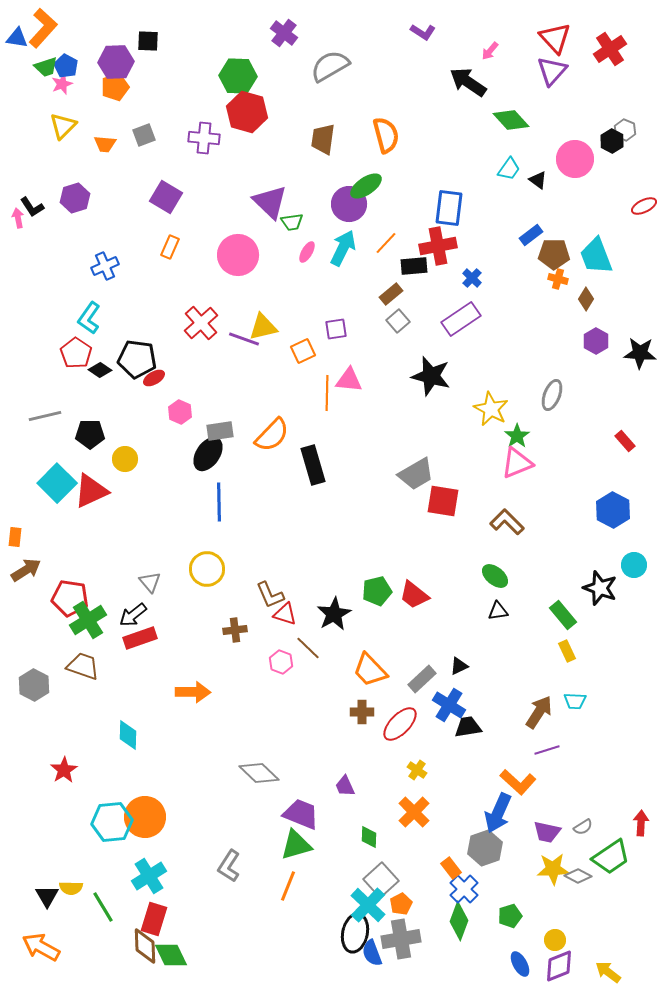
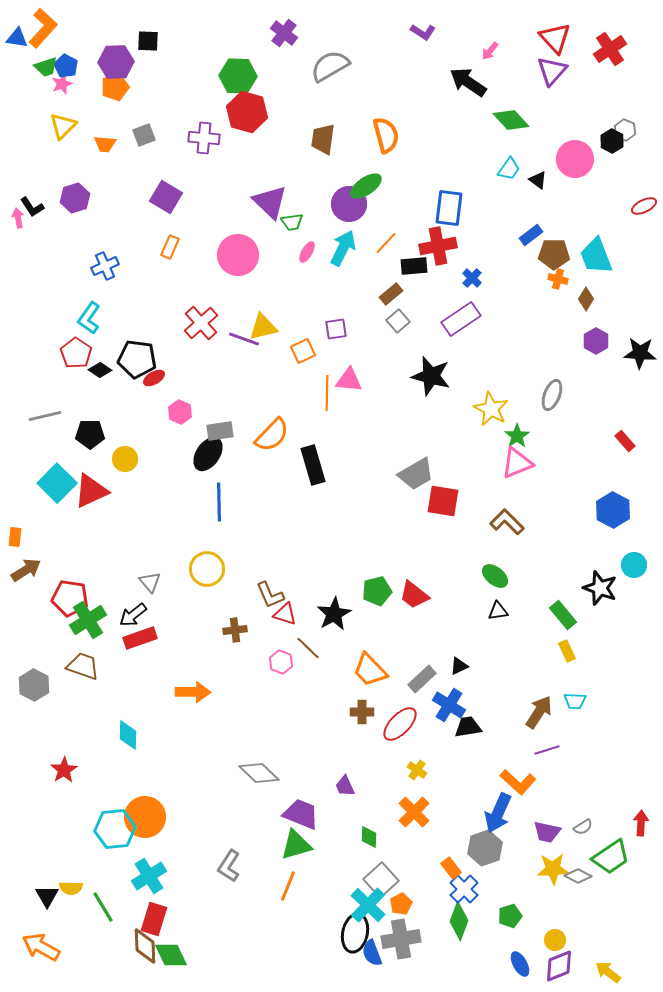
cyan hexagon at (112, 822): moved 3 px right, 7 px down
